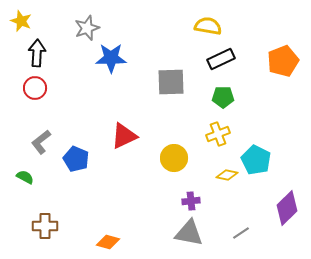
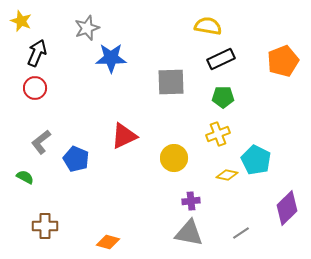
black arrow: rotated 20 degrees clockwise
